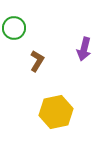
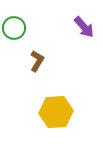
purple arrow: moved 22 px up; rotated 55 degrees counterclockwise
yellow hexagon: rotated 8 degrees clockwise
